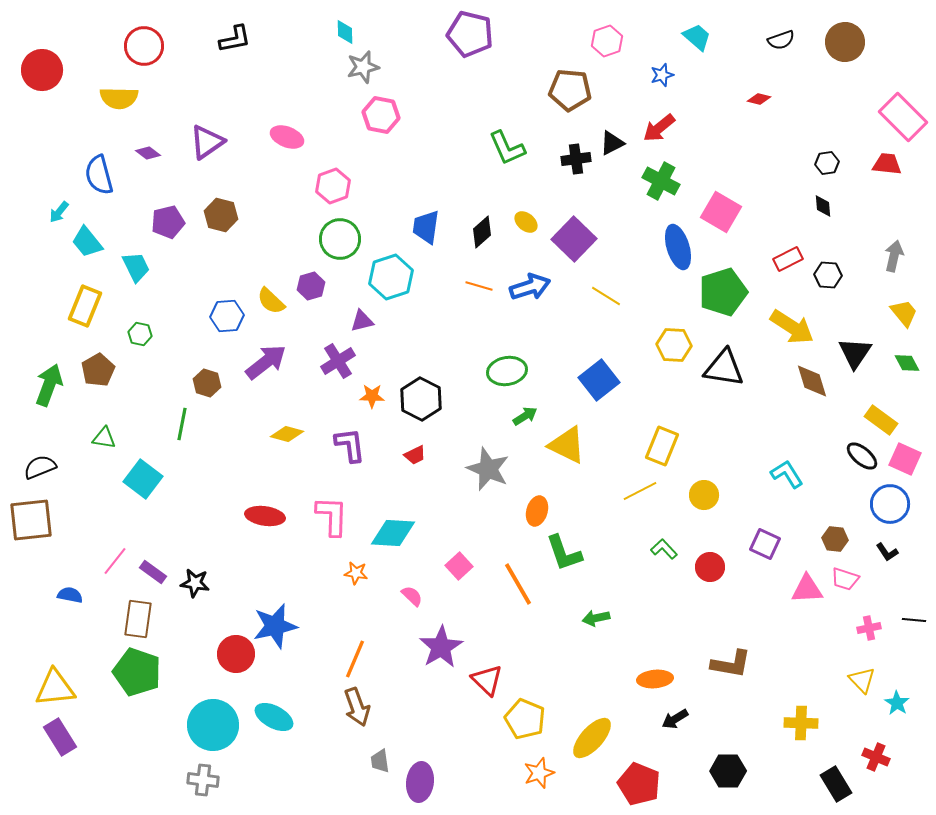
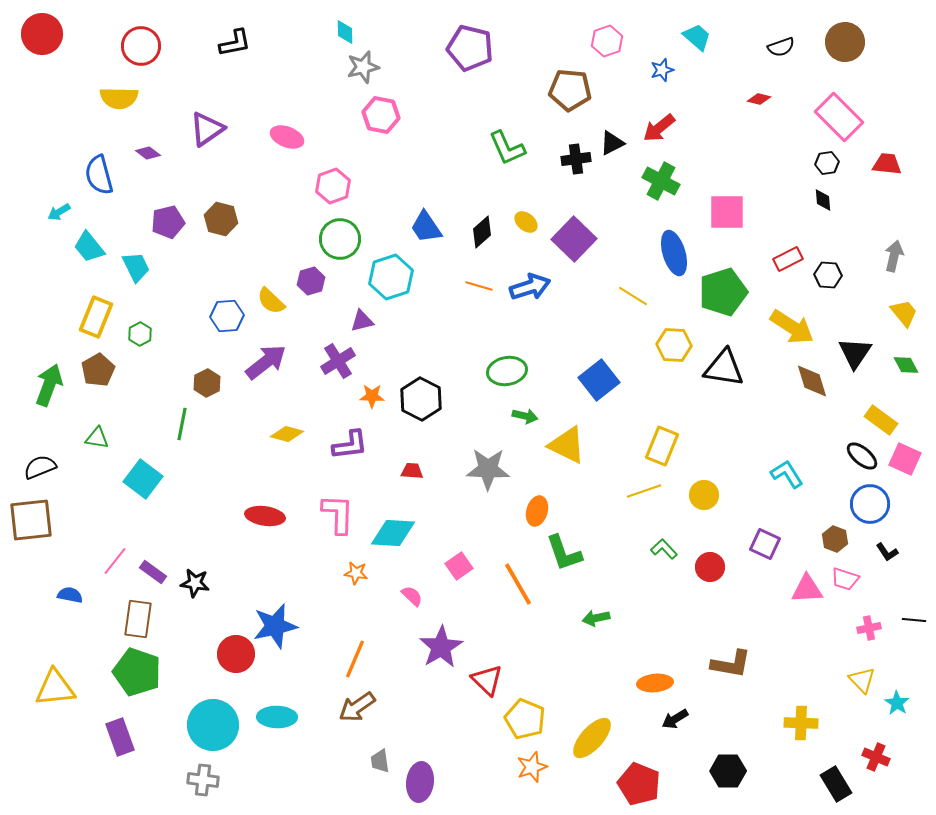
purple pentagon at (470, 34): moved 14 px down
black L-shape at (235, 39): moved 4 px down
black semicircle at (781, 40): moved 7 px down
red circle at (144, 46): moved 3 px left
red circle at (42, 70): moved 36 px up
blue star at (662, 75): moved 5 px up
pink rectangle at (903, 117): moved 64 px left
purple triangle at (207, 142): moved 13 px up
black diamond at (823, 206): moved 6 px up
cyan arrow at (59, 212): rotated 20 degrees clockwise
pink square at (721, 212): moved 6 px right; rotated 30 degrees counterclockwise
brown hexagon at (221, 215): moved 4 px down
blue trapezoid at (426, 227): rotated 42 degrees counterclockwise
cyan trapezoid at (87, 242): moved 2 px right, 5 px down
blue ellipse at (678, 247): moved 4 px left, 6 px down
purple hexagon at (311, 286): moved 5 px up
yellow line at (606, 296): moved 27 px right
yellow rectangle at (85, 306): moved 11 px right, 11 px down
green hexagon at (140, 334): rotated 20 degrees clockwise
green diamond at (907, 363): moved 1 px left, 2 px down
brown hexagon at (207, 383): rotated 16 degrees clockwise
green arrow at (525, 416): rotated 45 degrees clockwise
green triangle at (104, 438): moved 7 px left
purple L-shape at (350, 445): rotated 90 degrees clockwise
red trapezoid at (415, 455): moved 3 px left, 16 px down; rotated 150 degrees counterclockwise
gray star at (488, 469): rotated 21 degrees counterclockwise
yellow line at (640, 491): moved 4 px right; rotated 8 degrees clockwise
blue circle at (890, 504): moved 20 px left
pink L-shape at (332, 516): moved 6 px right, 2 px up
brown hexagon at (835, 539): rotated 15 degrees clockwise
pink square at (459, 566): rotated 8 degrees clockwise
orange ellipse at (655, 679): moved 4 px down
brown arrow at (357, 707): rotated 75 degrees clockwise
cyan ellipse at (274, 717): moved 3 px right; rotated 27 degrees counterclockwise
purple rectangle at (60, 737): moved 60 px right; rotated 12 degrees clockwise
orange star at (539, 773): moved 7 px left, 6 px up
